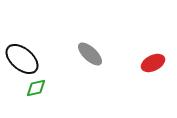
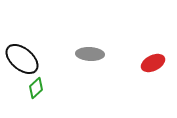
gray ellipse: rotated 40 degrees counterclockwise
green diamond: rotated 30 degrees counterclockwise
